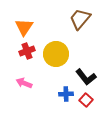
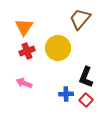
yellow circle: moved 2 px right, 6 px up
black L-shape: rotated 60 degrees clockwise
